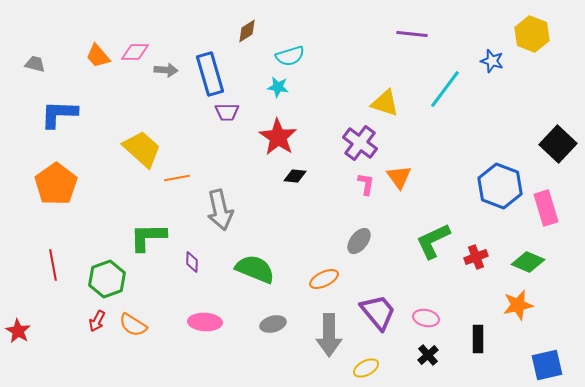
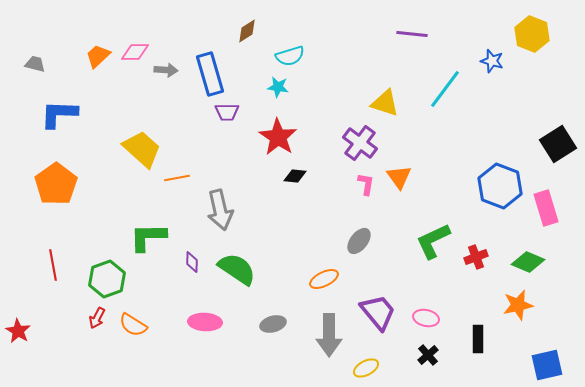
orange trapezoid at (98, 56): rotated 88 degrees clockwise
black square at (558, 144): rotated 15 degrees clockwise
green semicircle at (255, 269): moved 18 px left; rotated 12 degrees clockwise
red arrow at (97, 321): moved 3 px up
